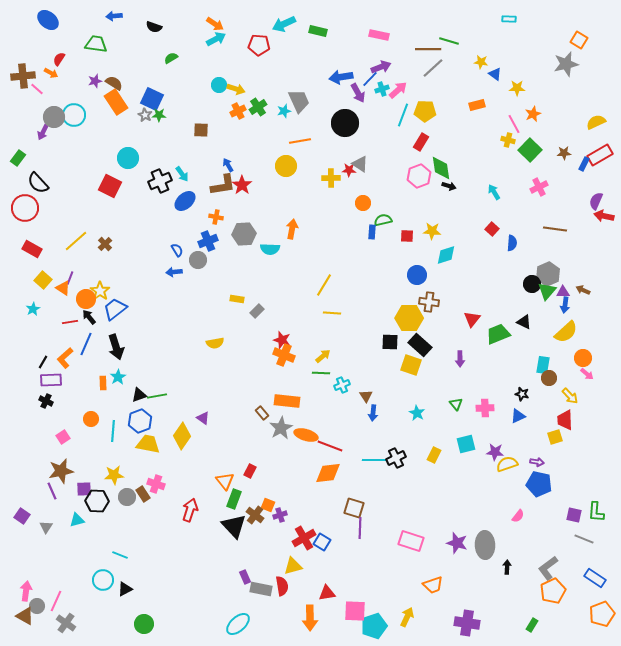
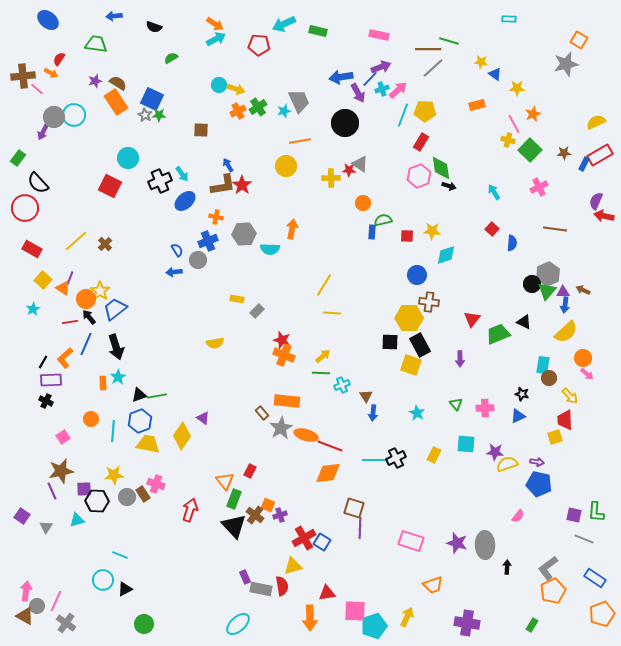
brown semicircle at (114, 83): moved 4 px right
black rectangle at (420, 345): rotated 20 degrees clockwise
cyan square at (466, 444): rotated 18 degrees clockwise
